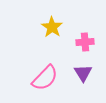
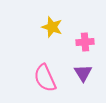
yellow star: rotated 15 degrees counterclockwise
pink semicircle: rotated 112 degrees clockwise
